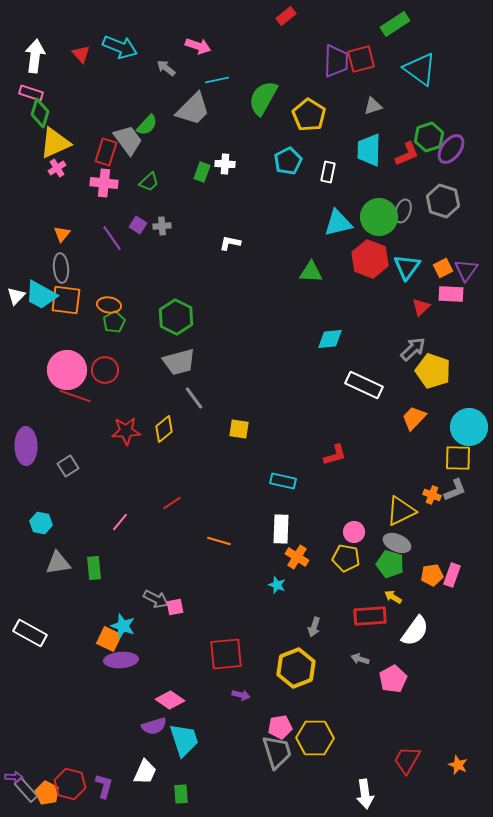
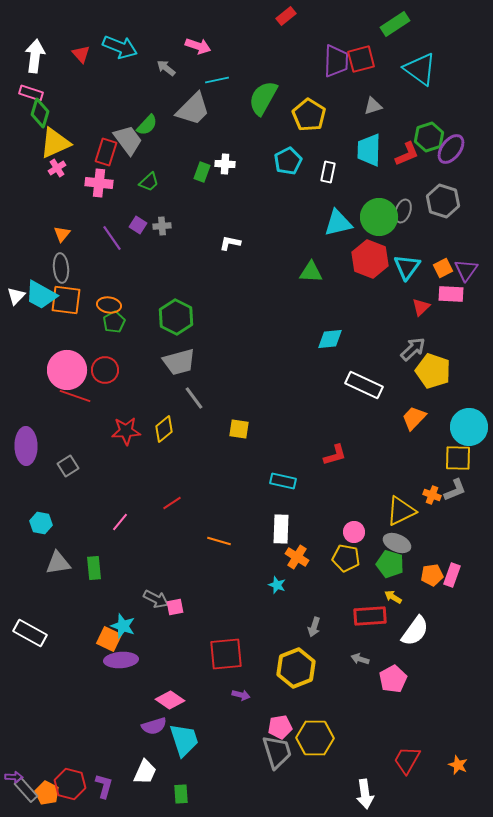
pink cross at (104, 183): moved 5 px left
